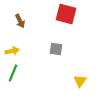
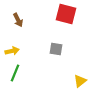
brown arrow: moved 2 px left, 1 px up
green line: moved 2 px right
yellow triangle: rotated 16 degrees clockwise
